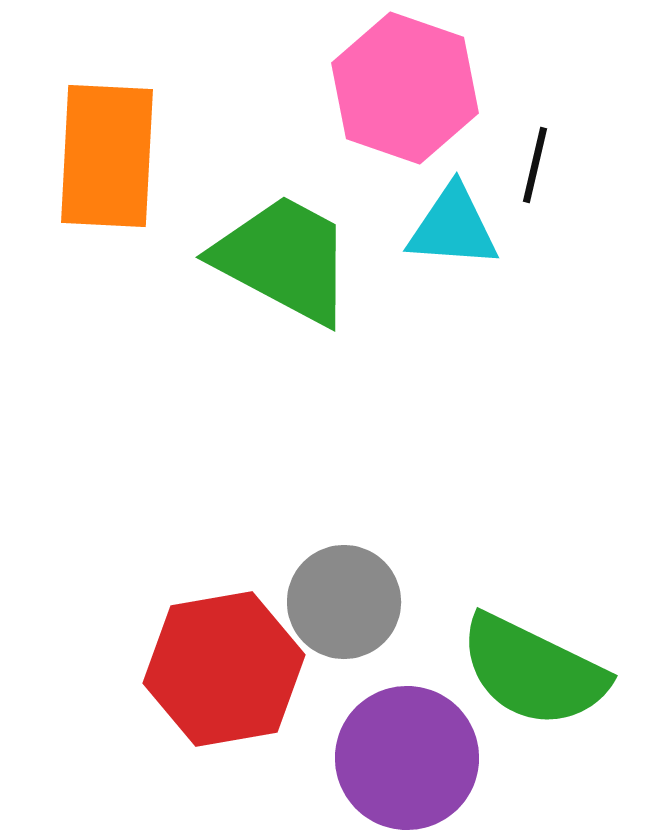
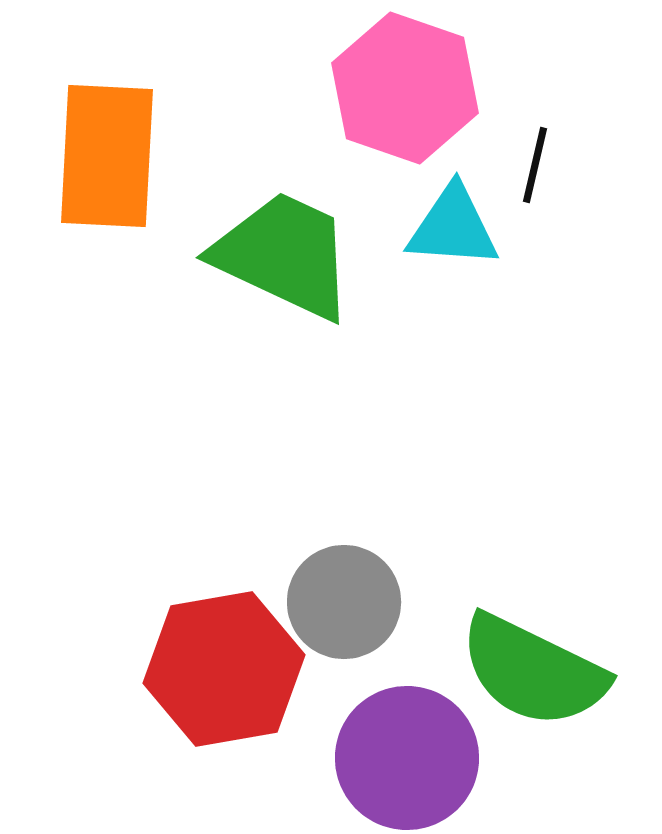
green trapezoid: moved 4 px up; rotated 3 degrees counterclockwise
